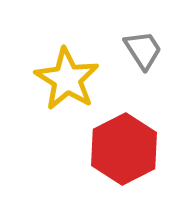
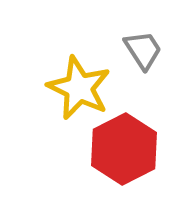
yellow star: moved 12 px right, 9 px down; rotated 6 degrees counterclockwise
